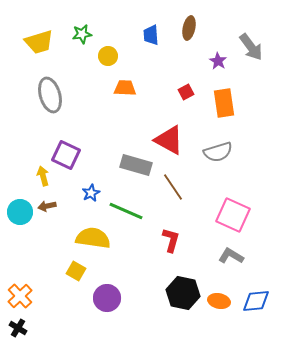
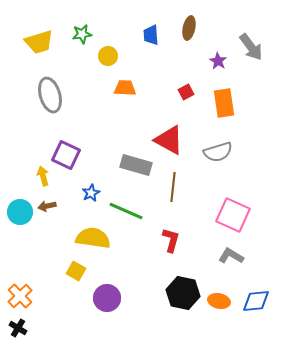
brown line: rotated 40 degrees clockwise
